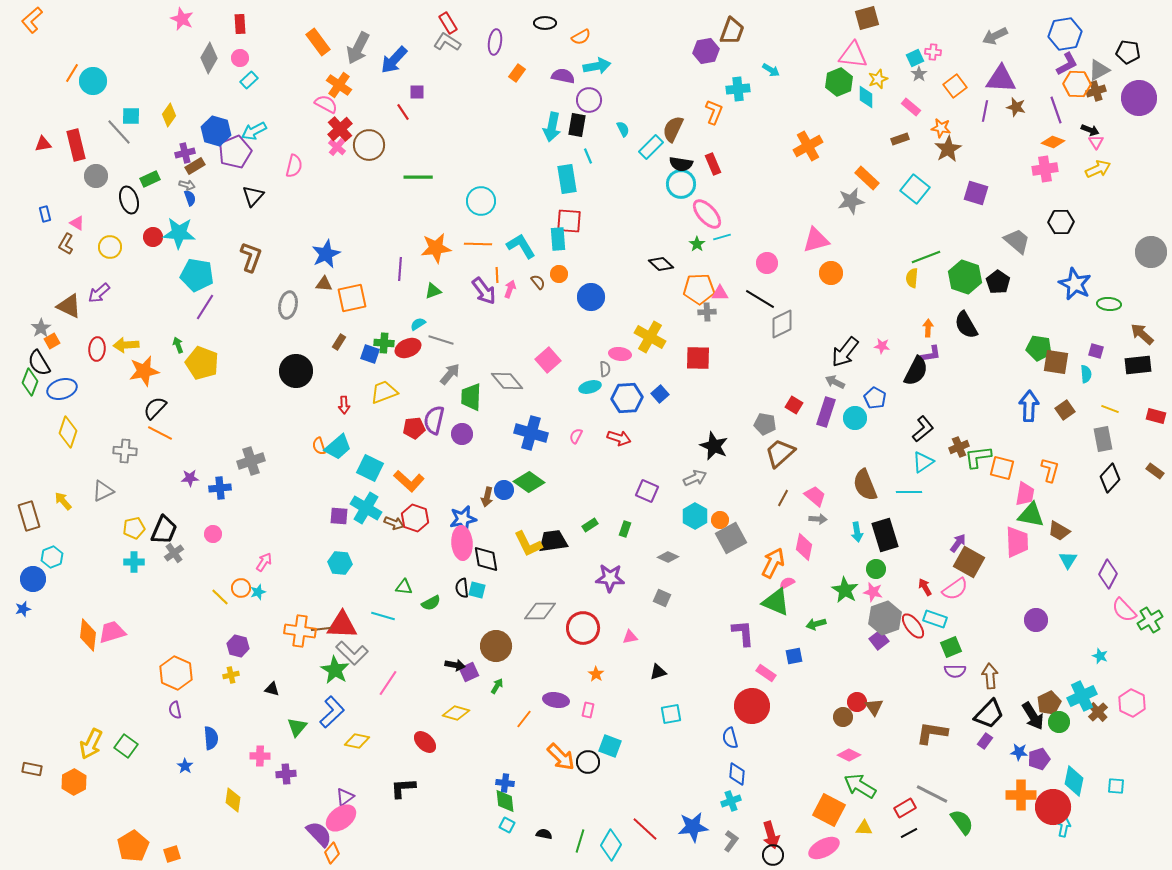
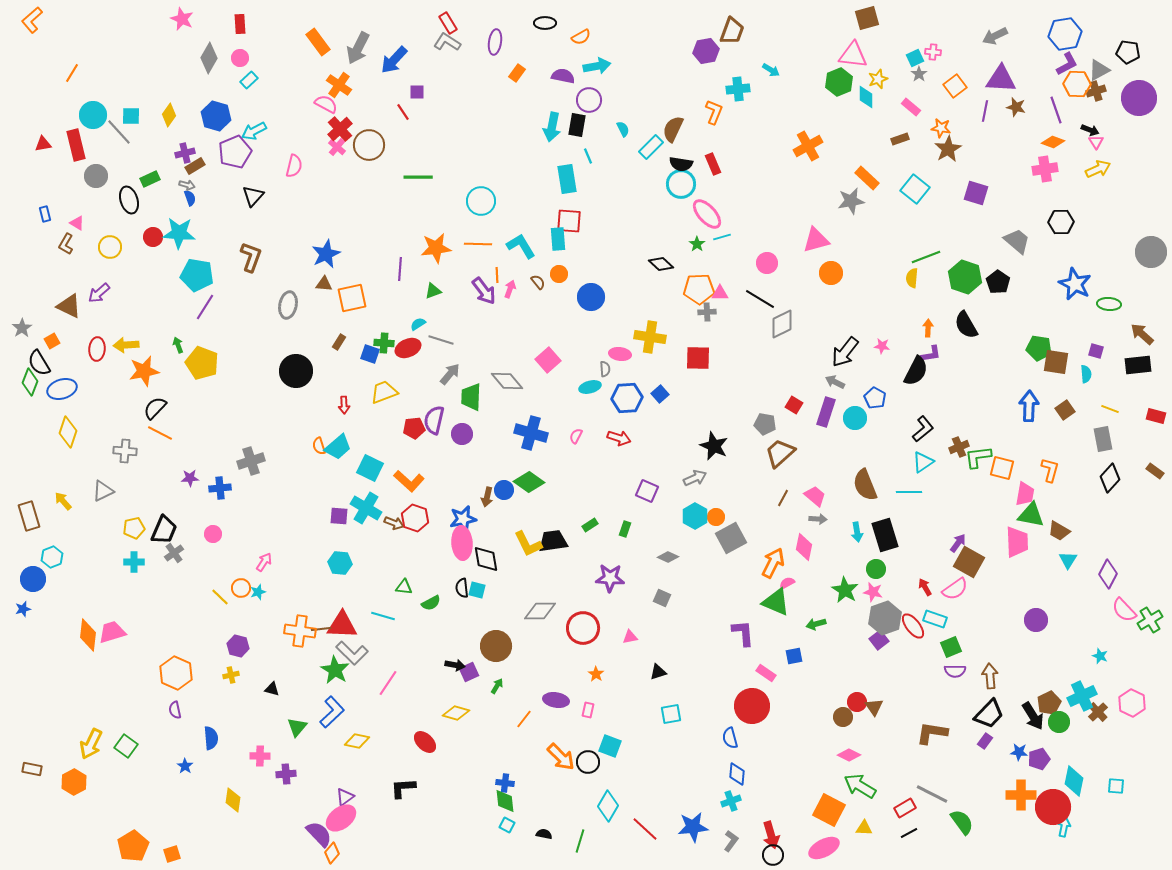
cyan circle at (93, 81): moved 34 px down
blue hexagon at (216, 131): moved 15 px up
gray star at (41, 328): moved 19 px left
yellow cross at (650, 337): rotated 20 degrees counterclockwise
orange circle at (720, 520): moved 4 px left, 3 px up
cyan diamond at (611, 845): moved 3 px left, 39 px up
